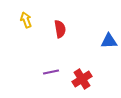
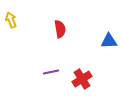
yellow arrow: moved 15 px left
